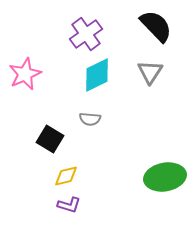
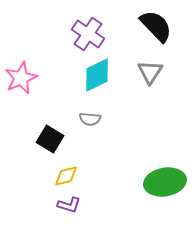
purple cross: moved 2 px right; rotated 20 degrees counterclockwise
pink star: moved 4 px left, 4 px down
green ellipse: moved 5 px down
